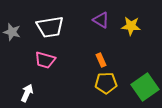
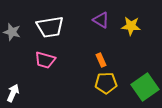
white arrow: moved 14 px left
